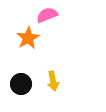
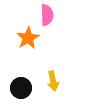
pink semicircle: rotated 110 degrees clockwise
black circle: moved 4 px down
